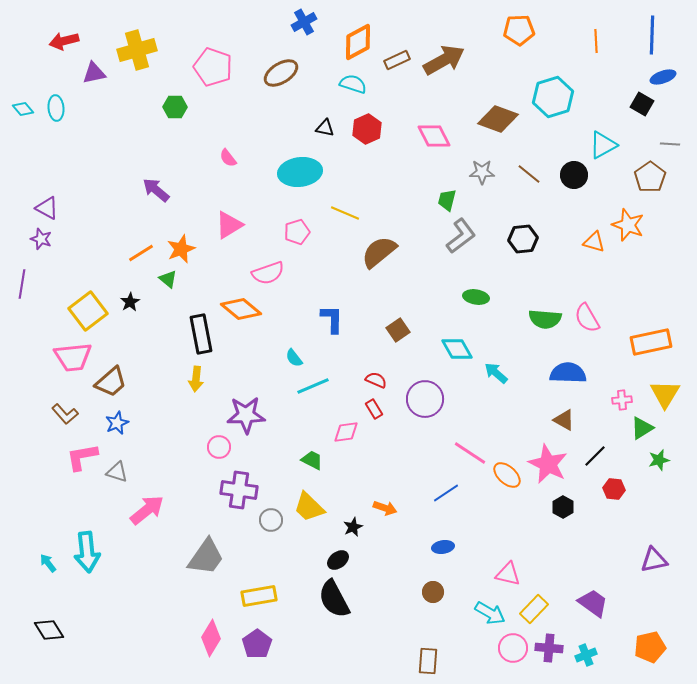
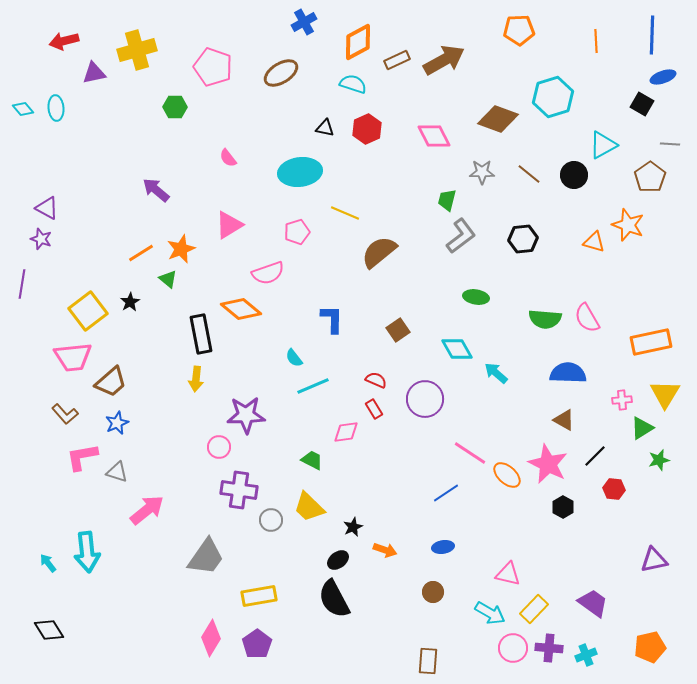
orange arrow at (385, 508): moved 42 px down
